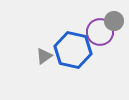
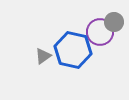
gray circle: moved 1 px down
gray triangle: moved 1 px left
